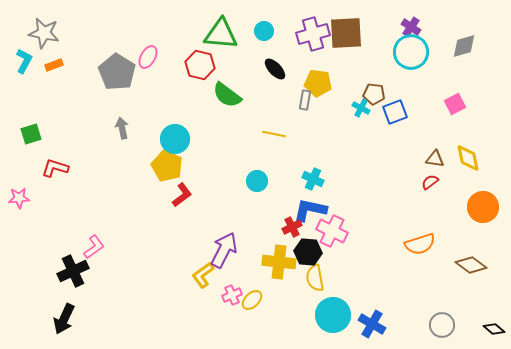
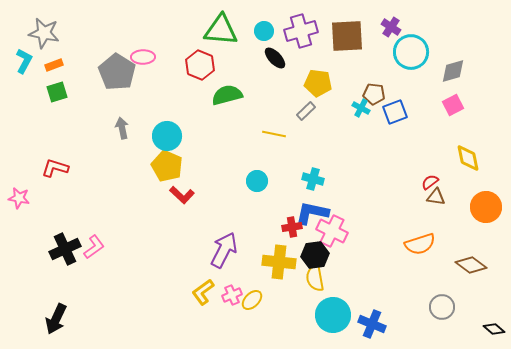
purple cross at (411, 27): moved 20 px left
brown square at (346, 33): moved 1 px right, 3 px down
green triangle at (221, 34): moved 4 px up
purple cross at (313, 34): moved 12 px left, 3 px up
gray diamond at (464, 46): moved 11 px left, 25 px down
pink ellipse at (148, 57): moved 5 px left; rotated 60 degrees clockwise
red hexagon at (200, 65): rotated 8 degrees clockwise
black ellipse at (275, 69): moved 11 px up
green semicircle at (227, 95): rotated 128 degrees clockwise
gray rectangle at (305, 100): moved 1 px right, 11 px down; rotated 36 degrees clockwise
pink square at (455, 104): moved 2 px left, 1 px down
green square at (31, 134): moved 26 px right, 42 px up
cyan circle at (175, 139): moved 8 px left, 3 px up
brown triangle at (435, 159): moved 1 px right, 38 px down
cyan cross at (313, 179): rotated 10 degrees counterclockwise
red L-shape at (182, 195): rotated 80 degrees clockwise
pink star at (19, 198): rotated 15 degrees clockwise
orange circle at (483, 207): moved 3 px right
blue L-shape at (310, 210): moved 2 px right, 3 px down
red cross at (292, 227): rotated 18 degrees clockwise
black hexagon at (308, 252): moved 7 px right, 3 px down; rotated 12 degrees counterclockwise
black cross at (73, 271): moved 8 px left, 22 px up
yellow L-shape at (203, 275): moved 17 px down
black arrow at (64, 319): moved 8 px left
blue cross at (372, 324): rotated 8 degrees counterclockwise
gray circle at (442, 325): moved 18 px up
